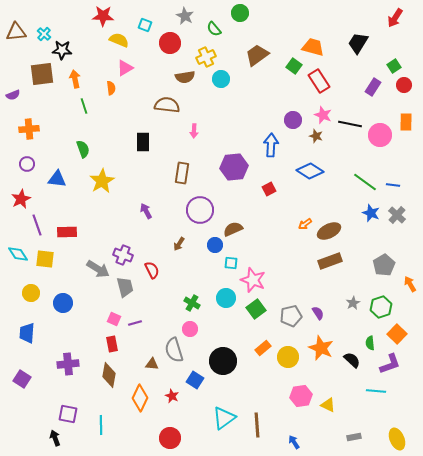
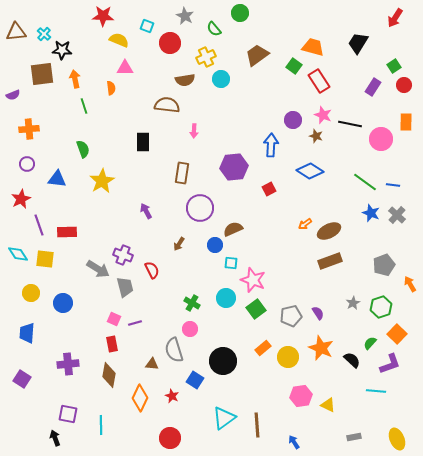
cyan square at (145, 25): moved 2 px right, 1 px down
pink triangle at (125, 68): rotated 30 degrees clockwise
brown semicircle at (185, 77): moved 3 px down
pink circle at (380, 135): moved 1 px right, 4 px down
purple circle at (200, 210): moved 2 px up
purple line at (37, 225): moved 2 px right
gray pentagon at (384, 265): rotated 10 degrees clockwise
green semicircle at (370, 343): rotated 48 degrees clockwise
